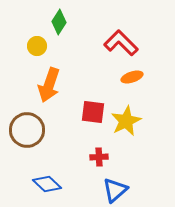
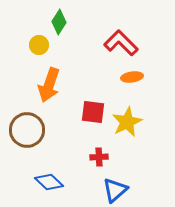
yellow circle: moved 2 px right, 1 px up
orange ellipse: rotated 10 degrees clockwise
yellow star: moved 1 px right, 1 px down
blue diamond: moved 2 px right, 2 px up
